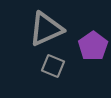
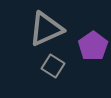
gray square: rotated 10 degrees clockwise
